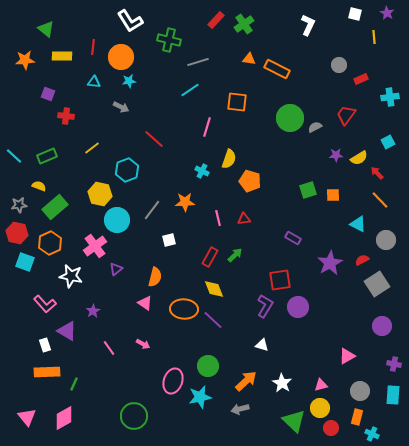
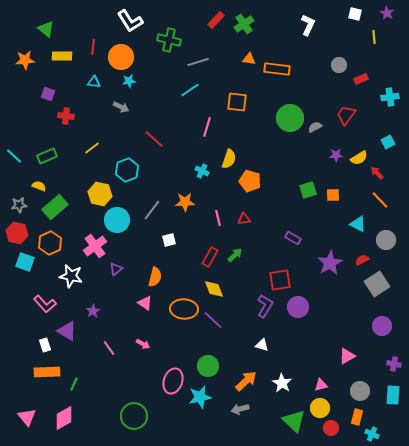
orange rectangle at (277, 69): rotated 20 degrees counterclockwise
